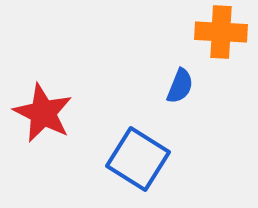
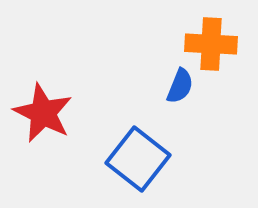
orange cross: moved 10 px left, 12 px down
blue square: rotated 6 degrees clockwise
